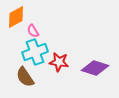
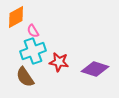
cyan cross: moved 2 px left, 1 px up
purple diamond: moved 1 px down
